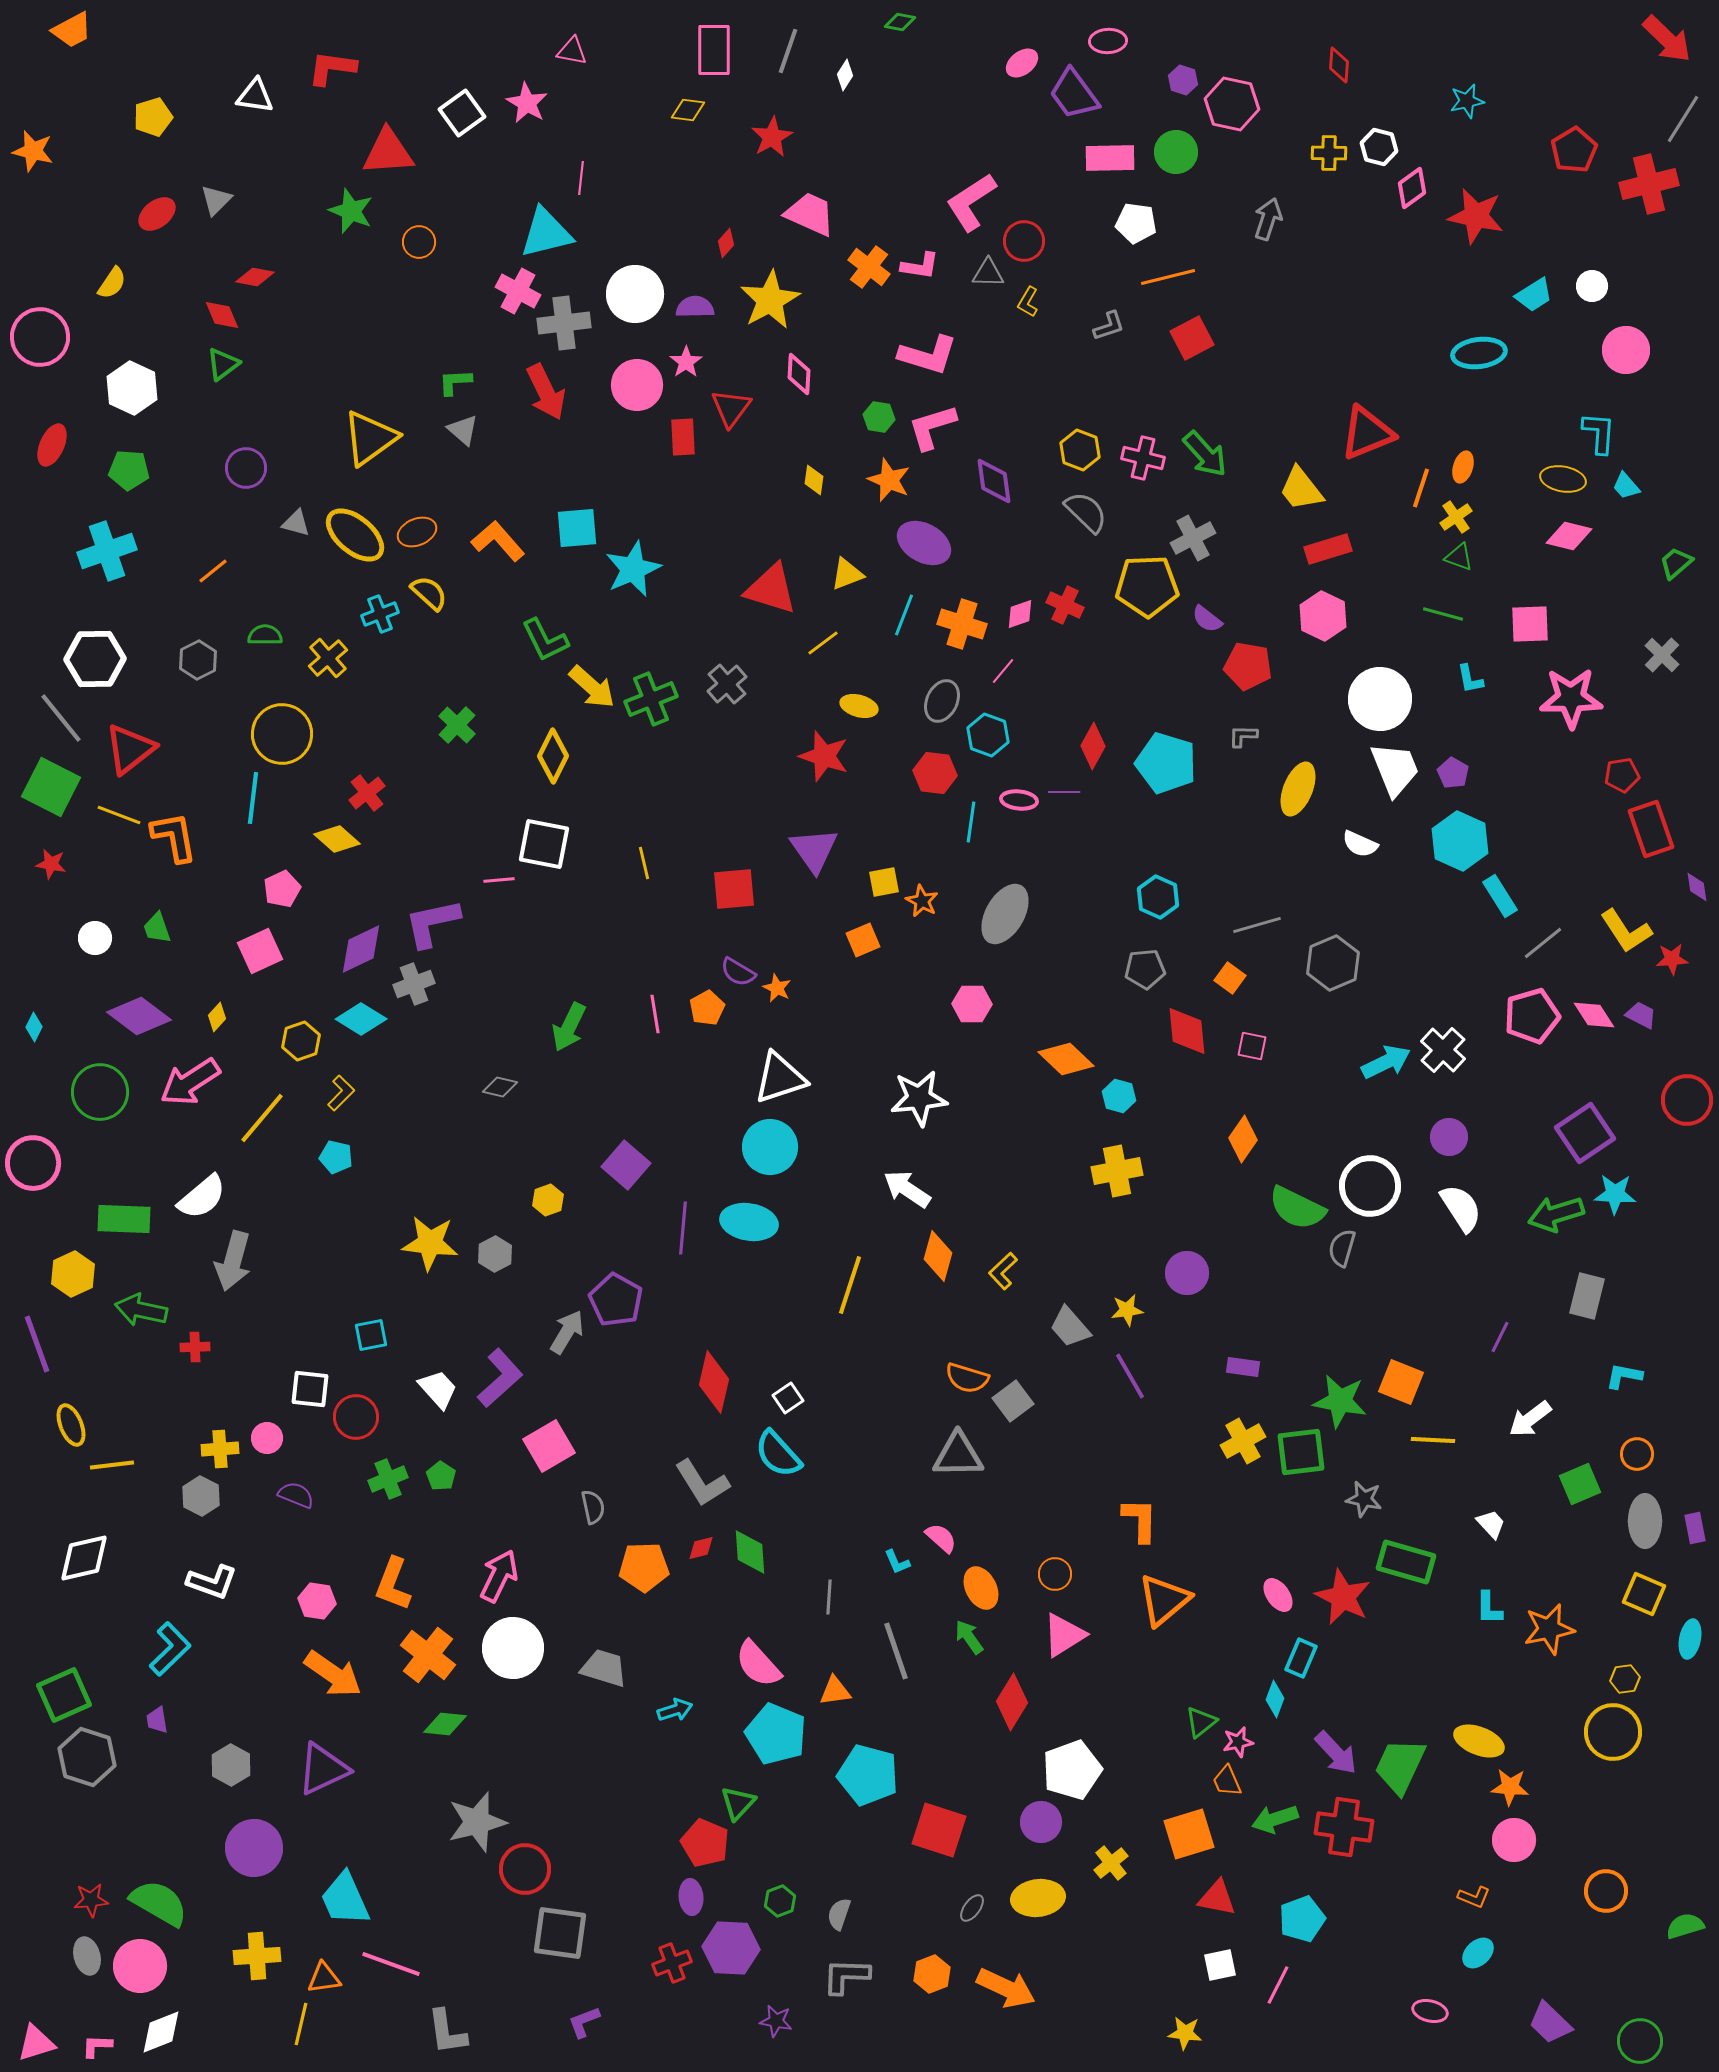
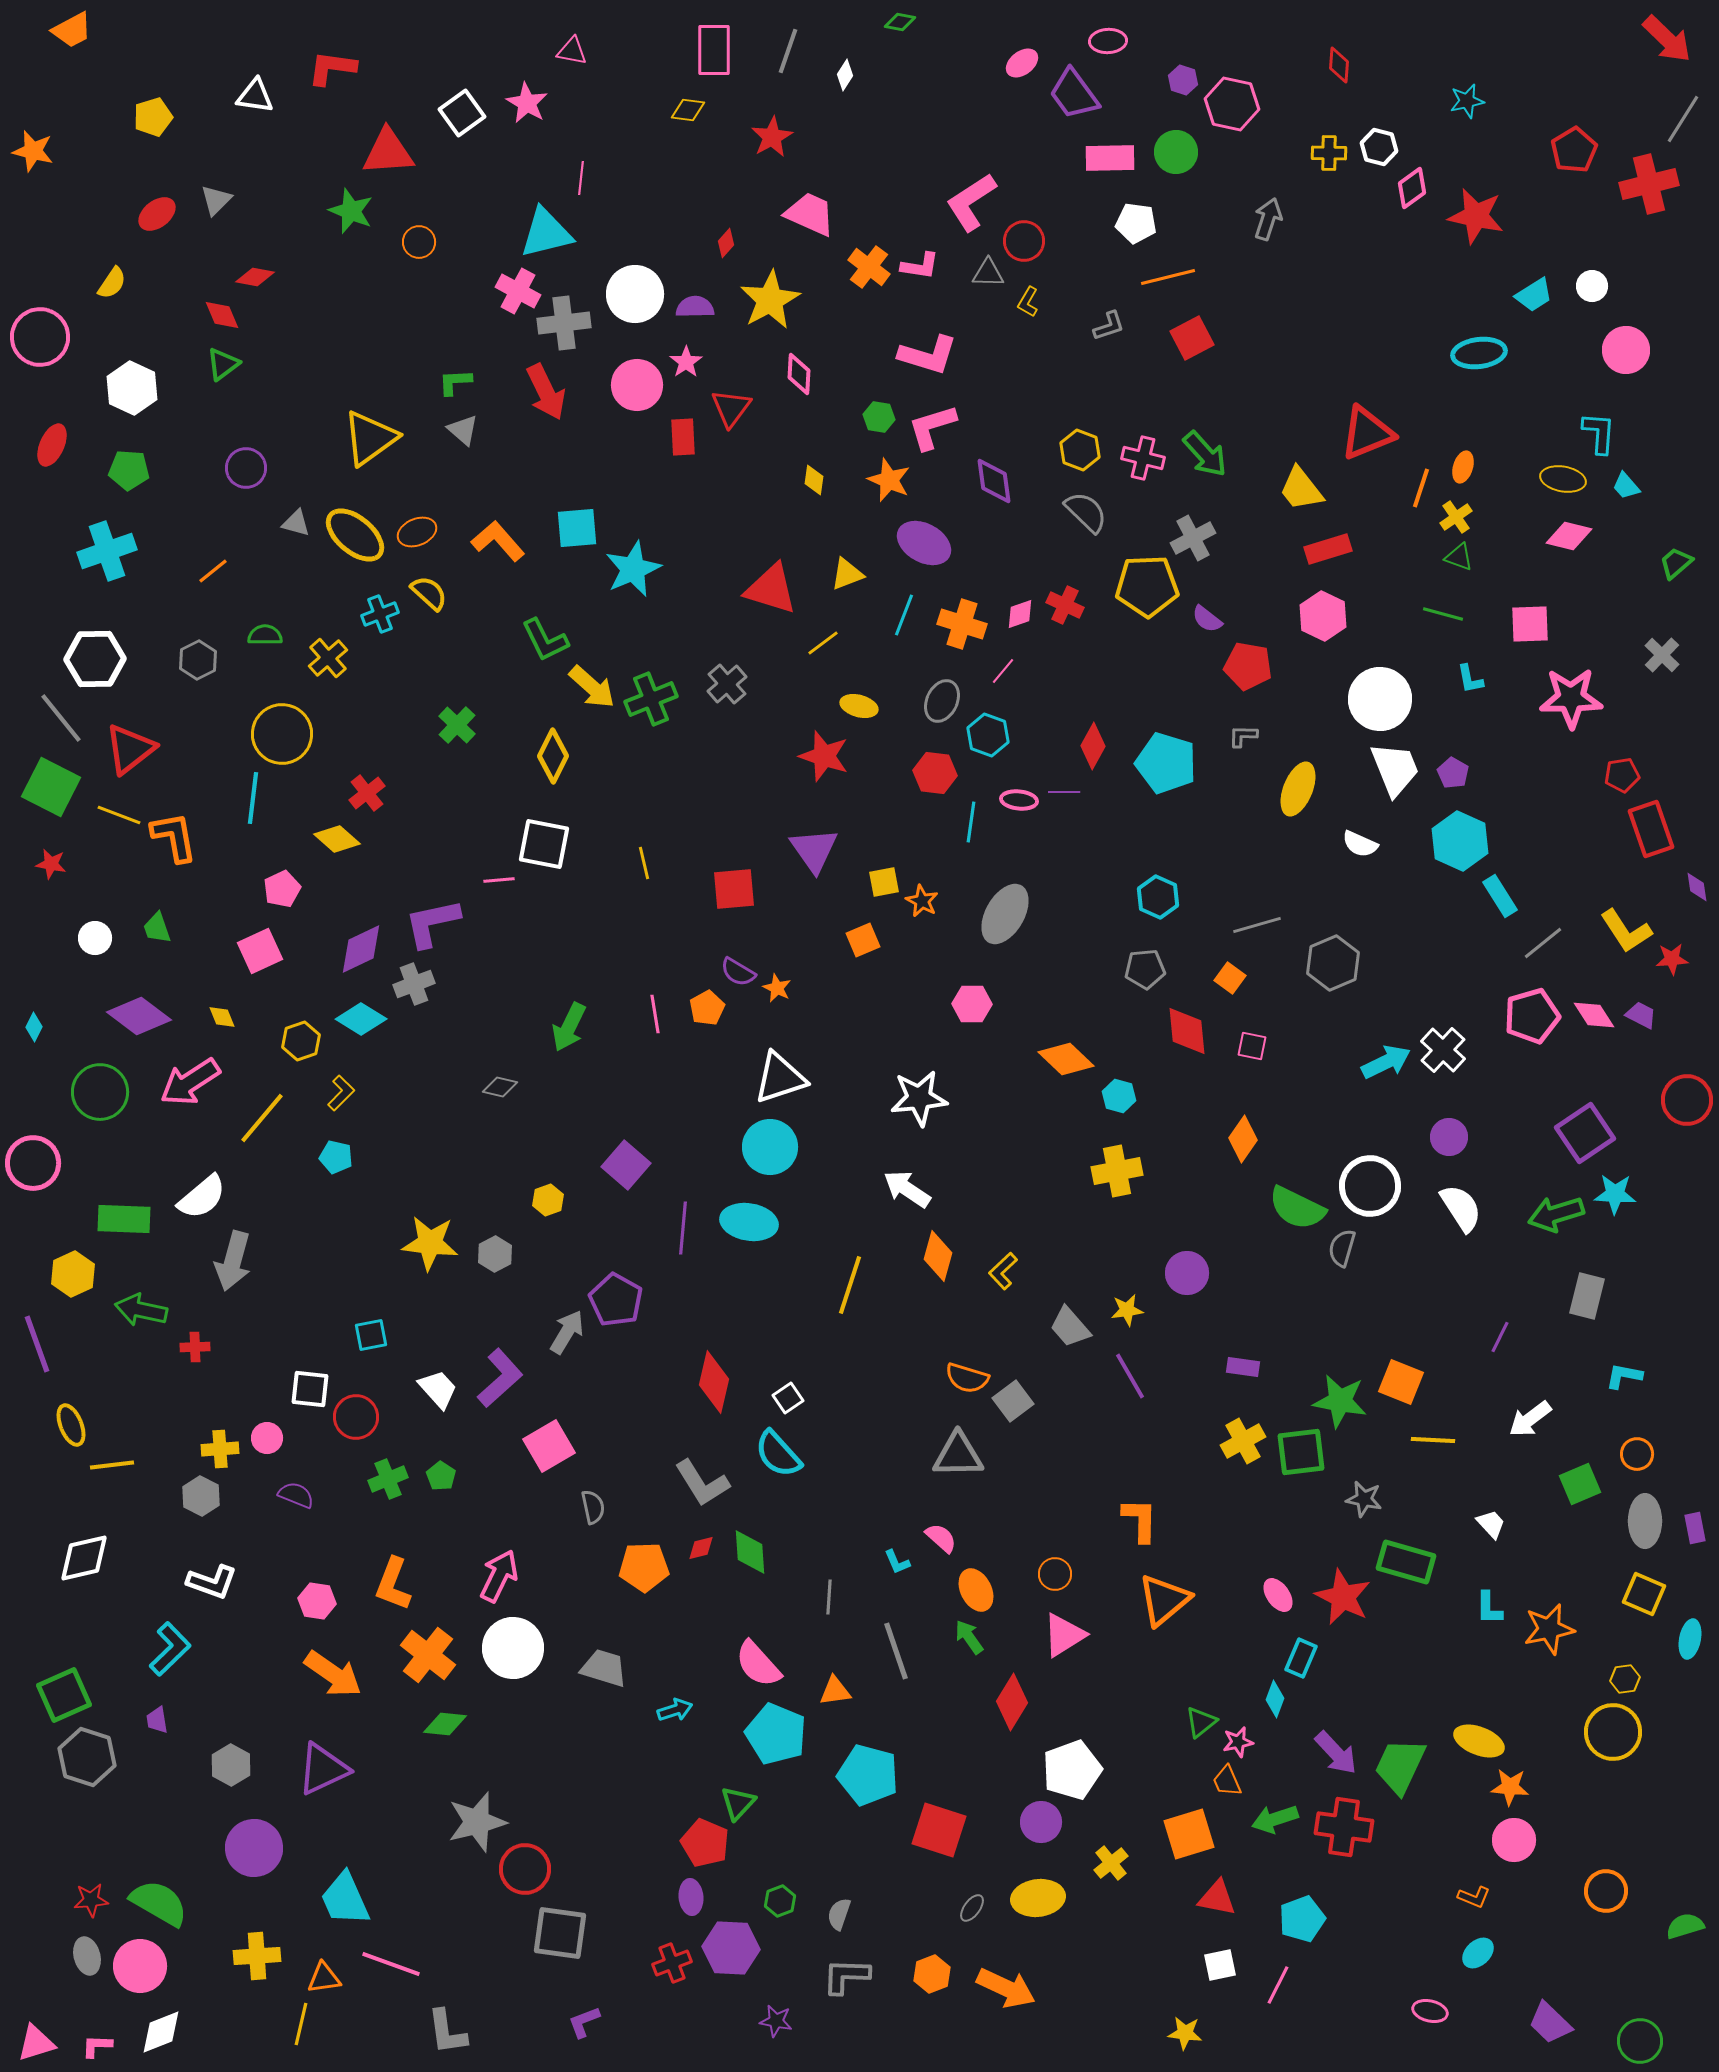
yellow diamond at (217, 1017): moved 5 px right; rotated 64 degrees counterclockwise
orange ellipse at (981, 1588): moved 5 px left, 2 px down
